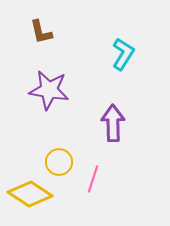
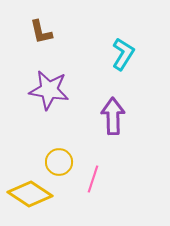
purple arrow: moved 7 px up
